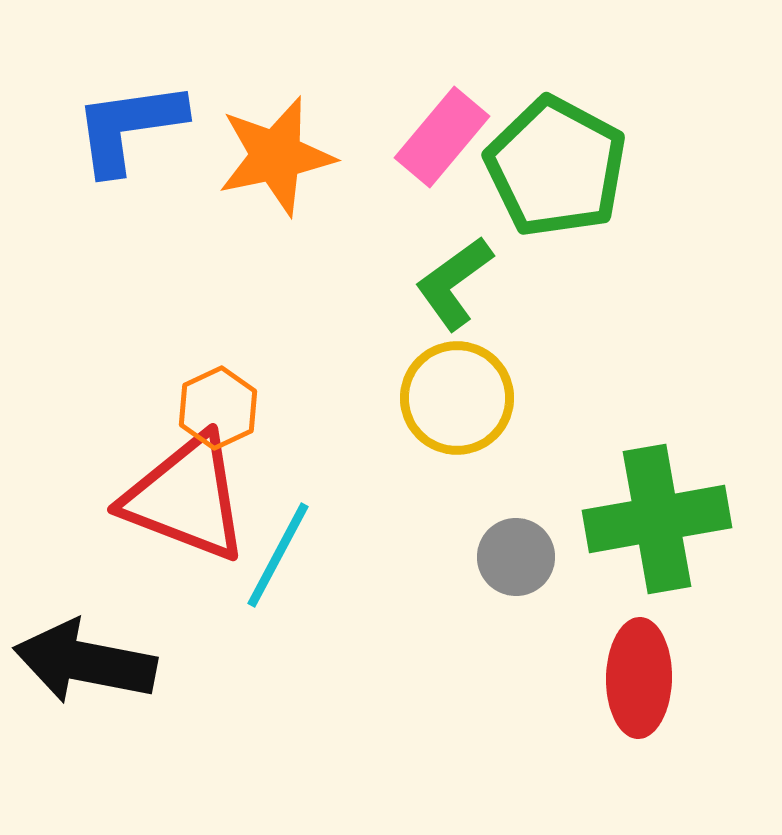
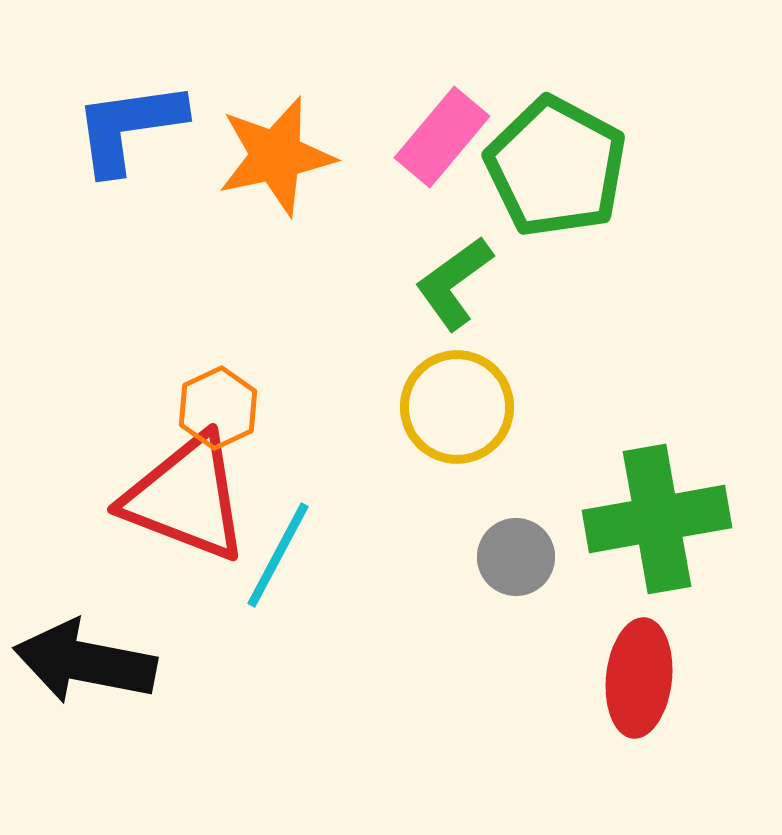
yellow circle: moved 9 px down
red ellipse: rotated 5 degrees clockwise
